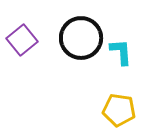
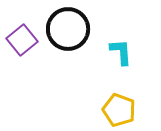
black circle: moved 13 px left, 9 px up
yellow pentagon: rotated 12 degrees clockwise
